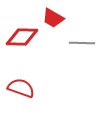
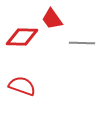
red trapezoid: moved 1 px left, 1 px down; rotated 25 degrees clockwise
red semicircle: moved 1 px right, 2 px up
